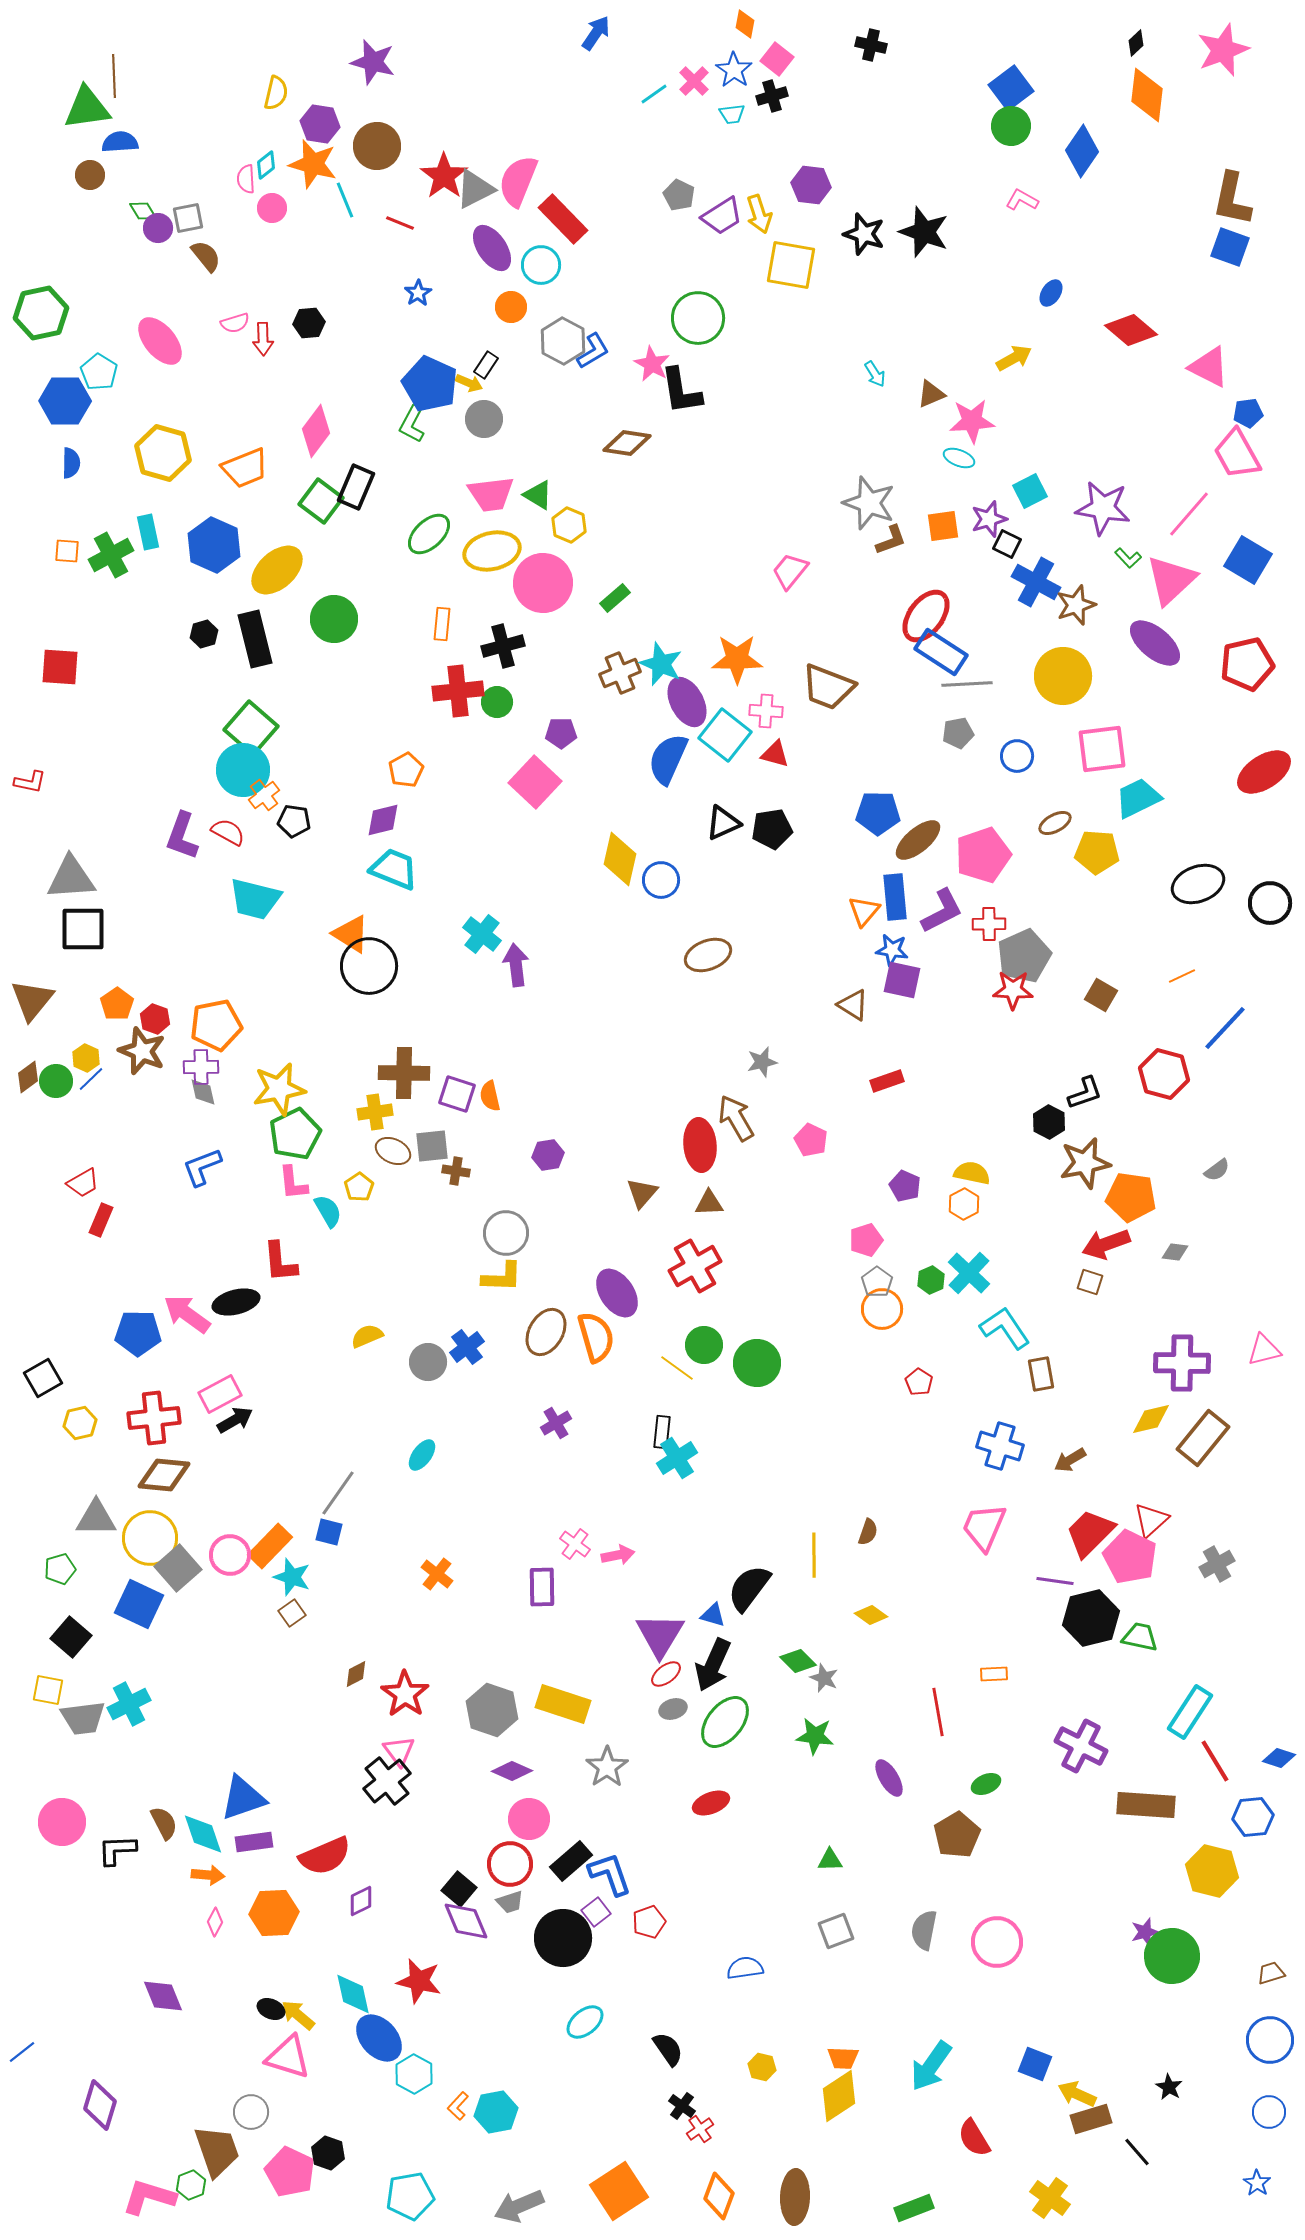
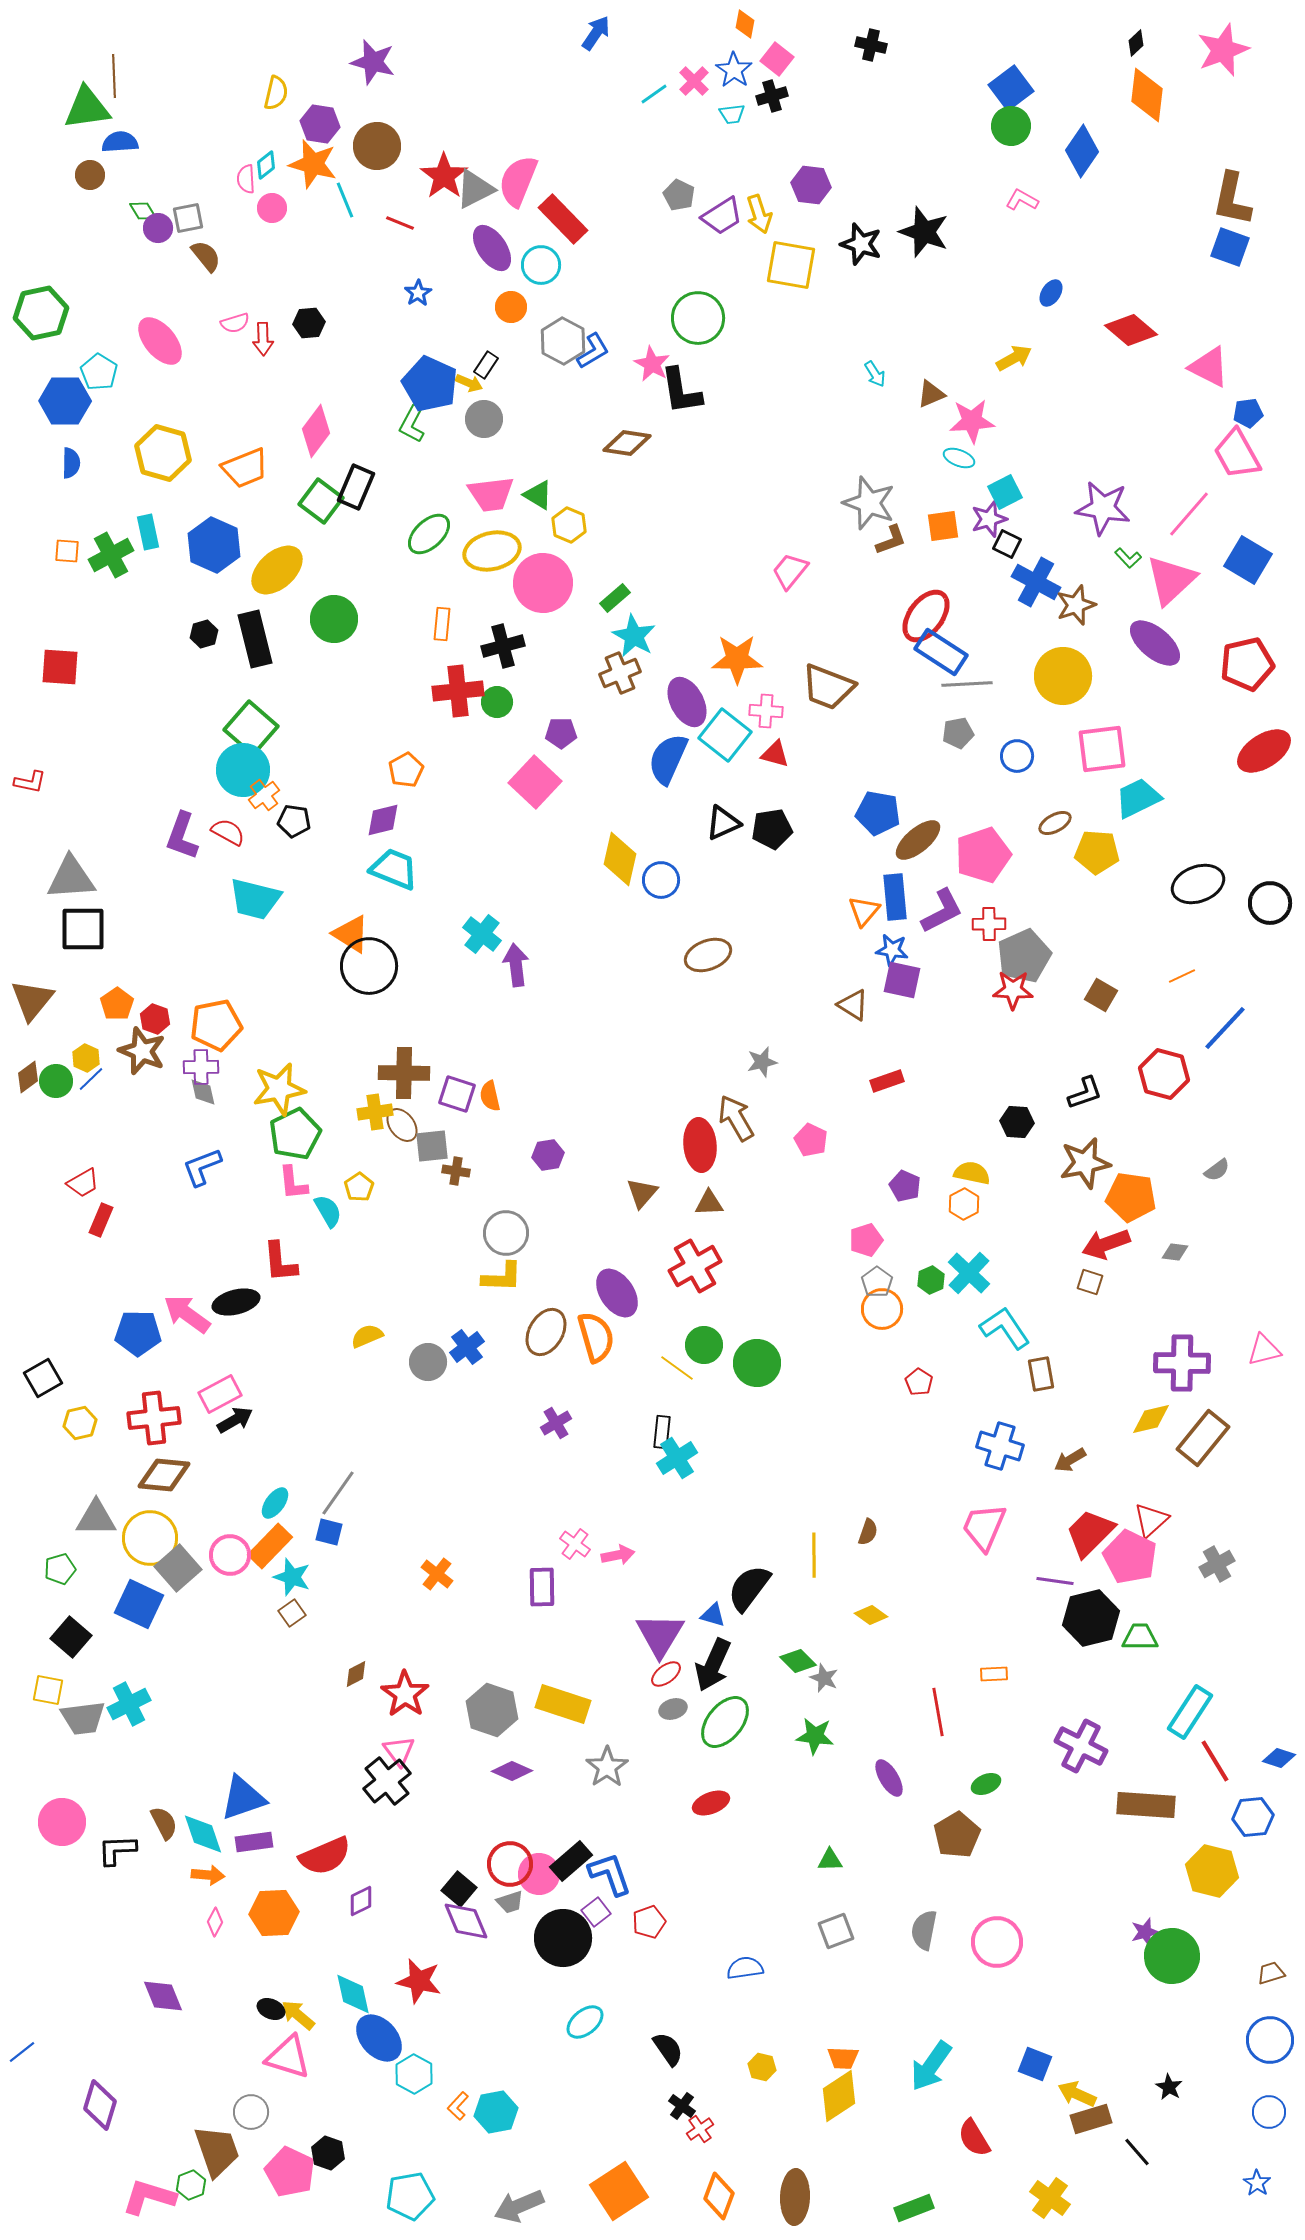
black star at (864, 234): moved 3 px left, 10 px down
cyan square at (1030, 491): moved 25 px left, 1 px down
cyan star at (661, 664): moved 27 px left, 28 px up; rotated 6 degrees clockwise
red ellipse at (1264, 772): moved 21 px up
blue pentagon at (878, 813): rotated 9 degrees clockwise
black hexagon at (1049, 1122): moved 32 px left; rotated 24 degrees counterclockwise
brown ellipse at (393, 1151): moved 9 px right, 26 px up; rotated 28 degrees clockwise
cyan ellipse at (422, 1455): moved 147 px left, 48 px down
green trapezoid at (1140, 1637): rotated 12 degrees counterclockwise
pink circle at (529, 1819): moved 10 px right, 55 px down
